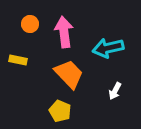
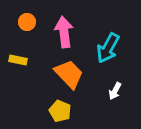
orange circle: moved 3 px left, 2 px up
cyan arrow: rotated 48 degrees counterclockwise
